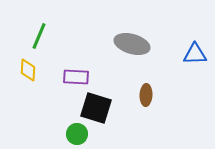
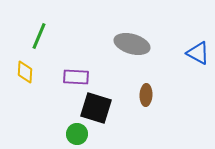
blue triangle: moved 3 px right, 1 px up; rotated 30 degrees clockwise
yellow diamond: moved 3 px left, 2 px down
